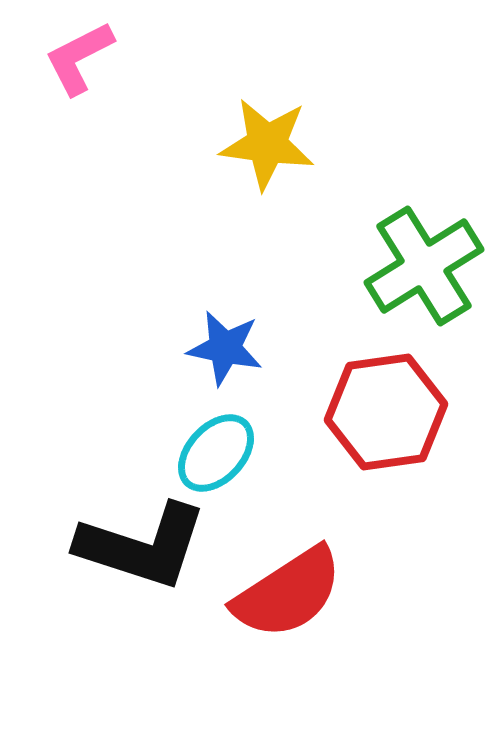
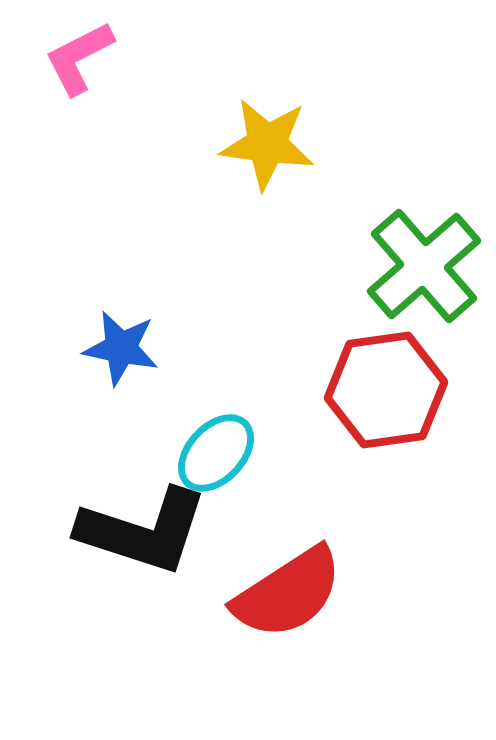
green cross: rotated 9 degrees counterclockwise
blue star: moved 104 px left
red hexagon: moved 22 px up
black L-shape: moved 1 px right, 15 px up
